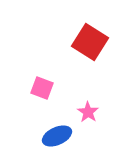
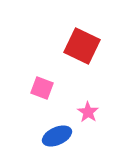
red square: moved 8 px left, 4 px down; rotated 6 degrees counterclockwise
